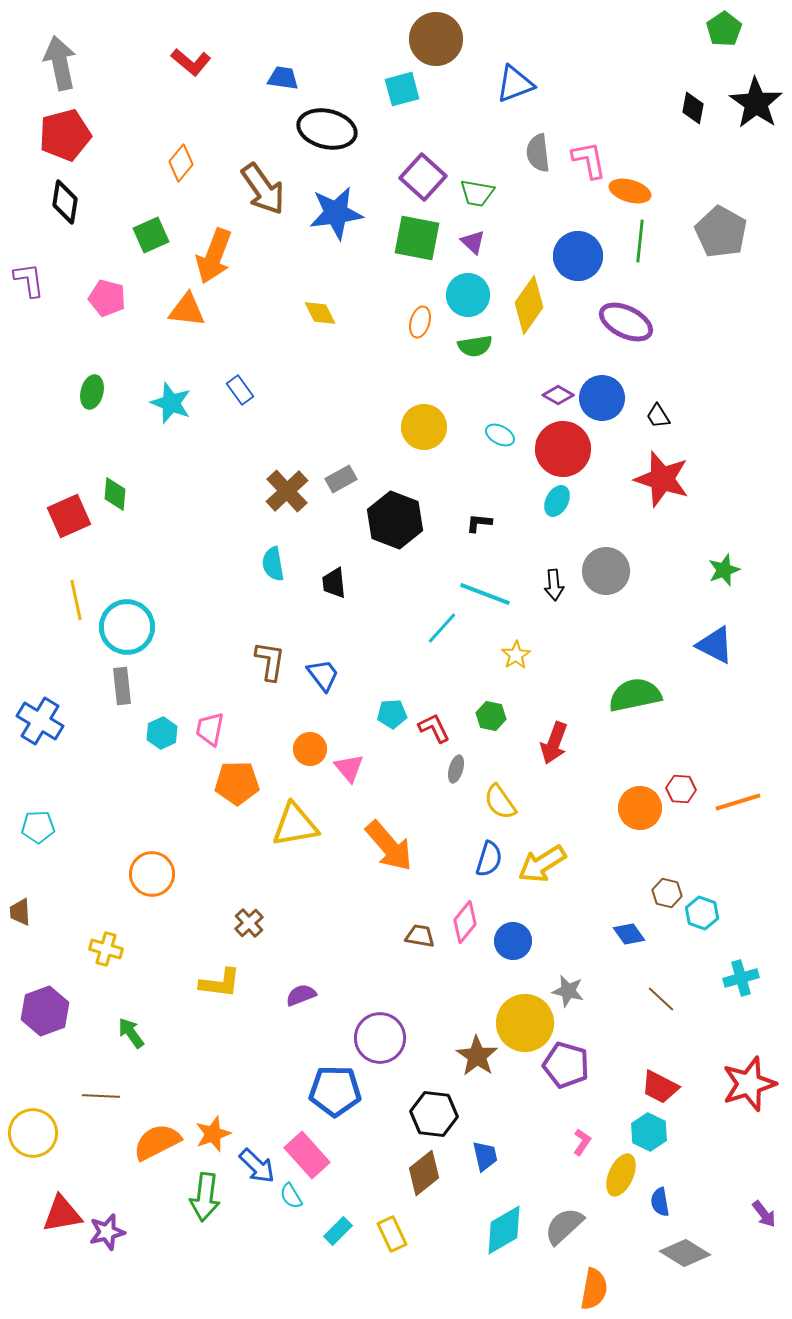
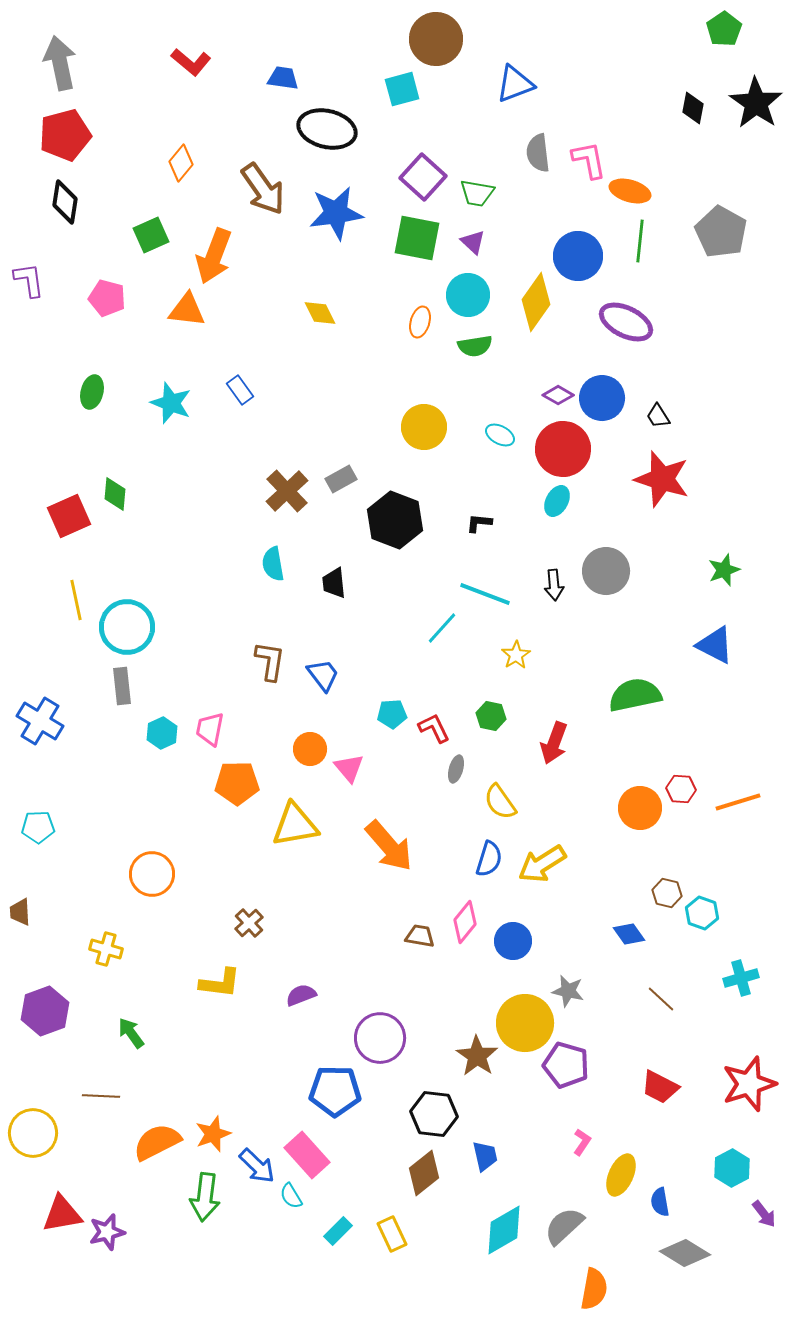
yellow diamond at (529, 305): moved 7 px right, 3 px up
cyan hexagon at (649, 1132): moved 83 px right, 36 px down; rotated 6 degrees clockwise
